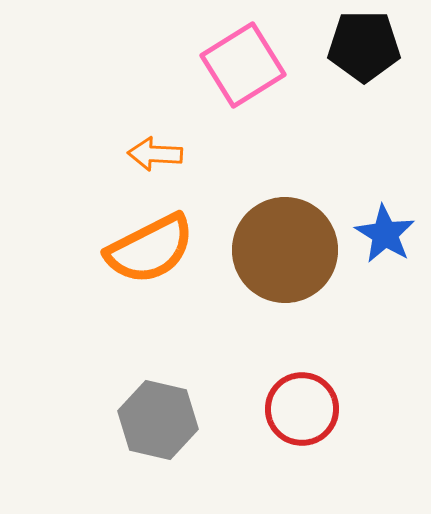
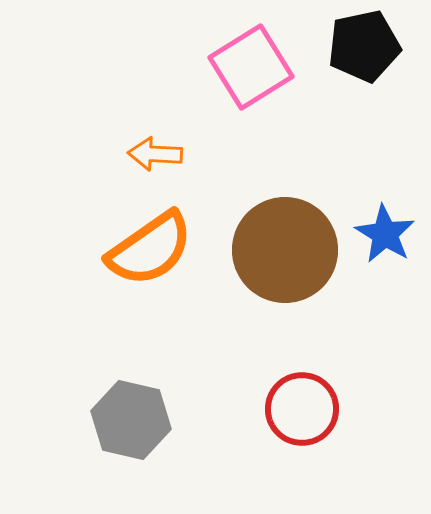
black pentagon: rotated 12 degrees counterclockwise
pink square: moved 8 px right, 2 px down
orange semicircle: rotated 8 degrees counterclockwise
gray hexagon: moved 27 px left
